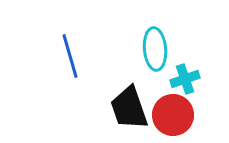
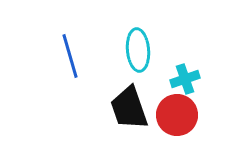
cyan ellipse: moved 17 px left, 1 px down
red circle: moved 4 px right
